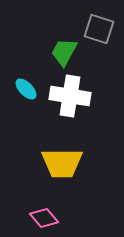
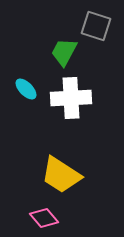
gray square: moved 3 px left, 3 px up
white cross: moved 1 px right, 2 px down; rotated 12 degrees counterclockwise
yellow trapezoid: moved 1 px left, 12 px down; rotated 33 degrees clockwise
